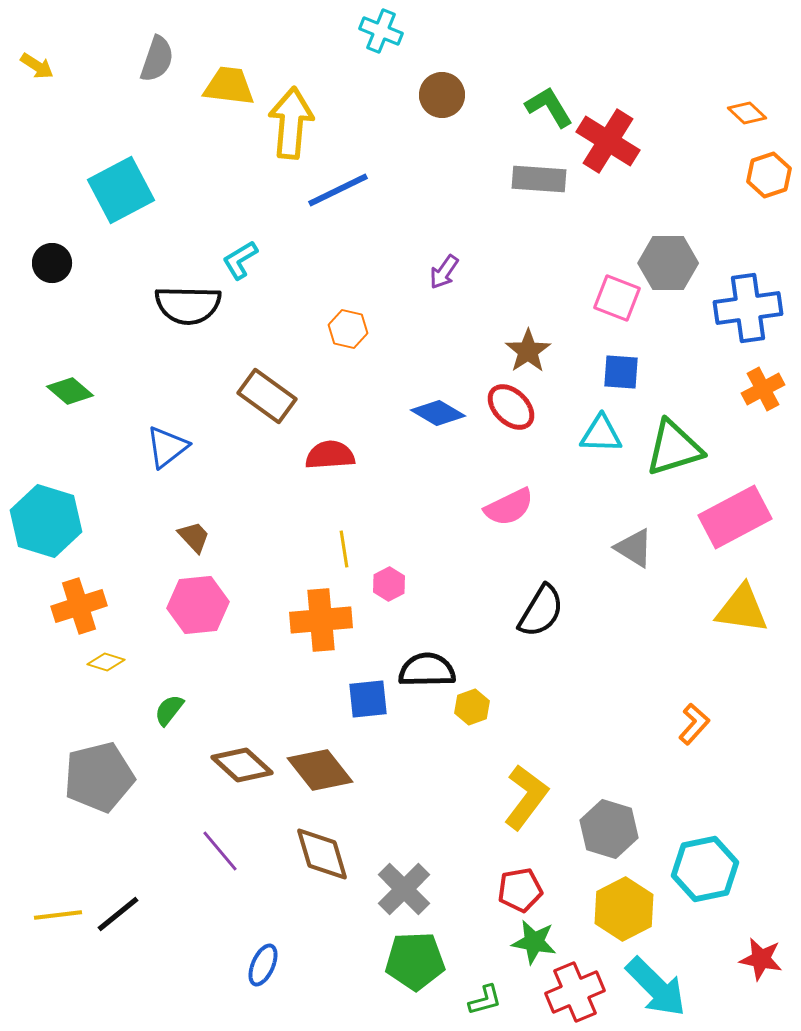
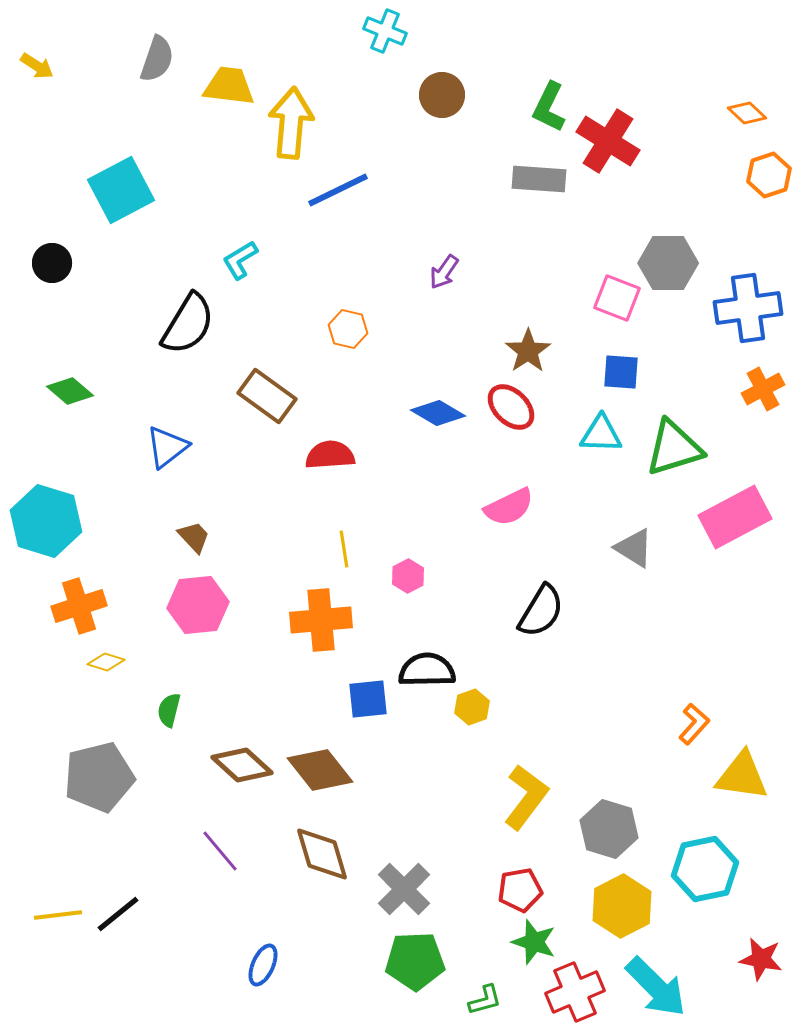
cyan cross at (381, 31): moved 4 px right
green L-shape at (549, 107): rotated 123 degrees counterclockwise
black semicircle at (188, 305): moved 19 px down; rotated 60 degrees counterclockwise
pink hexagon at (389, 584): moved 19 px right, 8 px up
yellow triangle at (742, 609): moved 167 px down
green semicircle at (169, 710): rotated 24 degrees counterclockwise
yellow hexagon at (624, 909): moved 2 px left, 3 px up
green star at (534, 942): rotated 9 degrees clockwise
